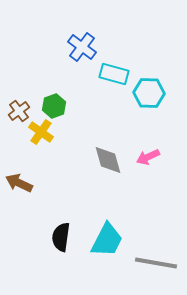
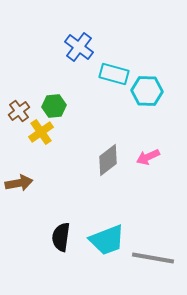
blue cross: moved 3 px left
cyan hexagon: moved 2 px left, 2 px up
green hexagon: rotated 15 degrees clockwise
yellow cross: rotated 20 degrees clockwise
gray diamond: rotated 68 degrees clockwise
brown arrow: rotated 144 degrees clockwise
cyan trapezoid: rotated 42 degrees clockwise
gray line: moved 3 px left, 5 px up
